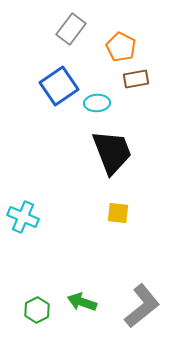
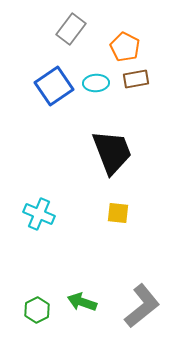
orange pentagon: moved 4 px right
blue square: moved 5 px left
cyan ellipse: moved 1 px left, 20 px up
cyan cross: moved 16 px right, 3 px up
